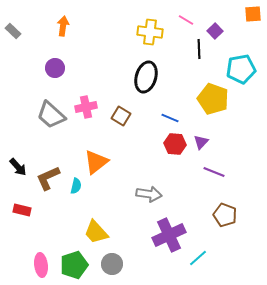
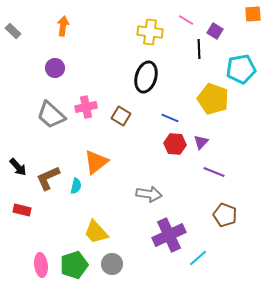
purple square: rotated 14 degrees counterclockwise
